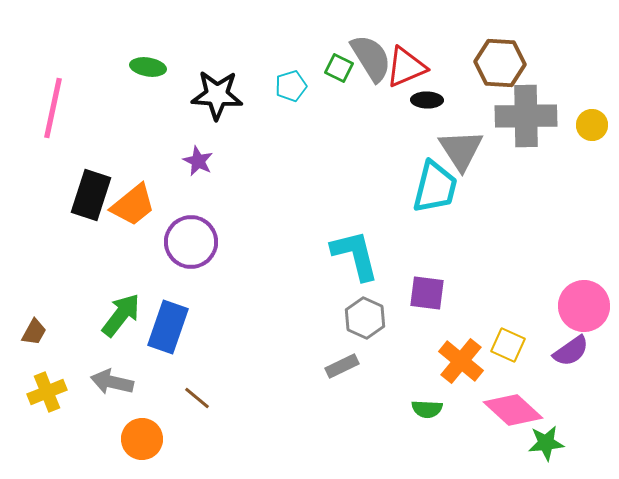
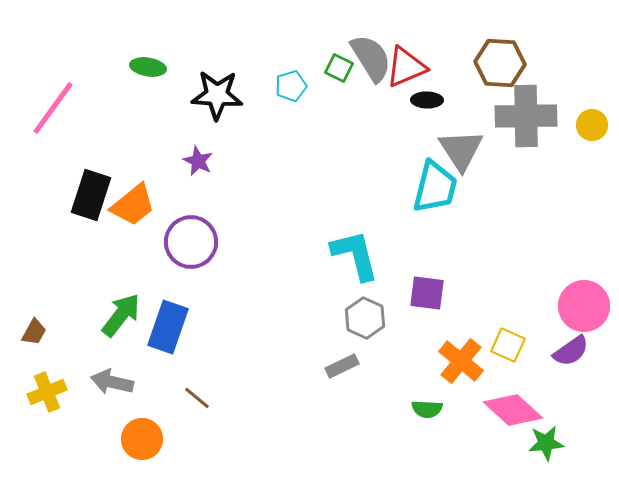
pink line: rotated 24 degrees clockwise
